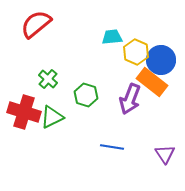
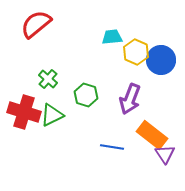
orange rectangle: moved 53 px down
green triangle: moved 2 px up
